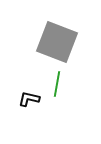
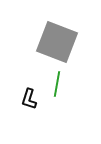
black L-shape: rotated 85 degrees counterclockwise
